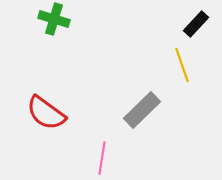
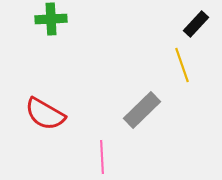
green cross: moved 3 px left; rotated 20 degrees counterclockwise
red semicircle: moved 1 px left, 1 px down; rotated 6 degrees counterclockwise
pink line: moved 1 px up; rotated 12 degrees counterclockwise
